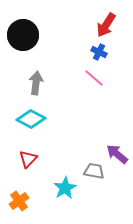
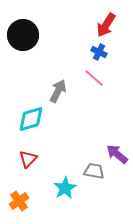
gray arrow: moved 22 px right, 8 px down; rotated 20 degrees clockwise
cyan diamond: rotated 44 degrees counterclockwise
